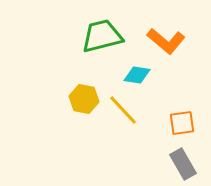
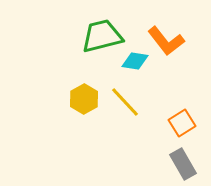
orange L-shape: rotated 12 degrees clockwise
cyan diamond: moved 2 px left, 14 px up
yellow hexagon: rotated 20 degrees clockwise
yellow line: moved 2 px right, 8 px up
orange square: rotated 24 degrees counterclockwise
